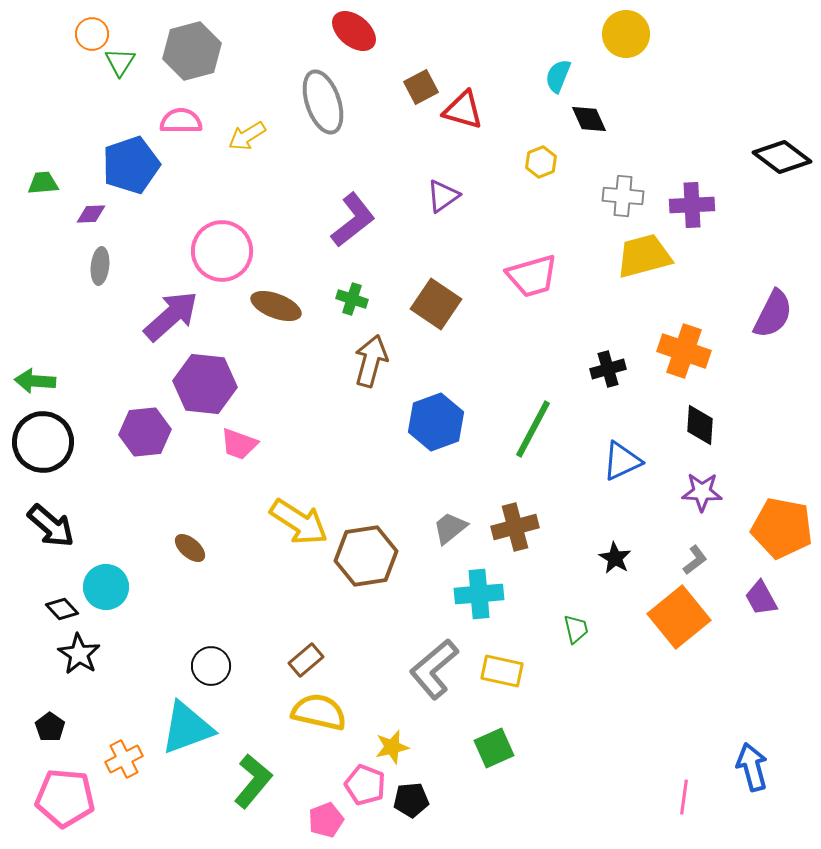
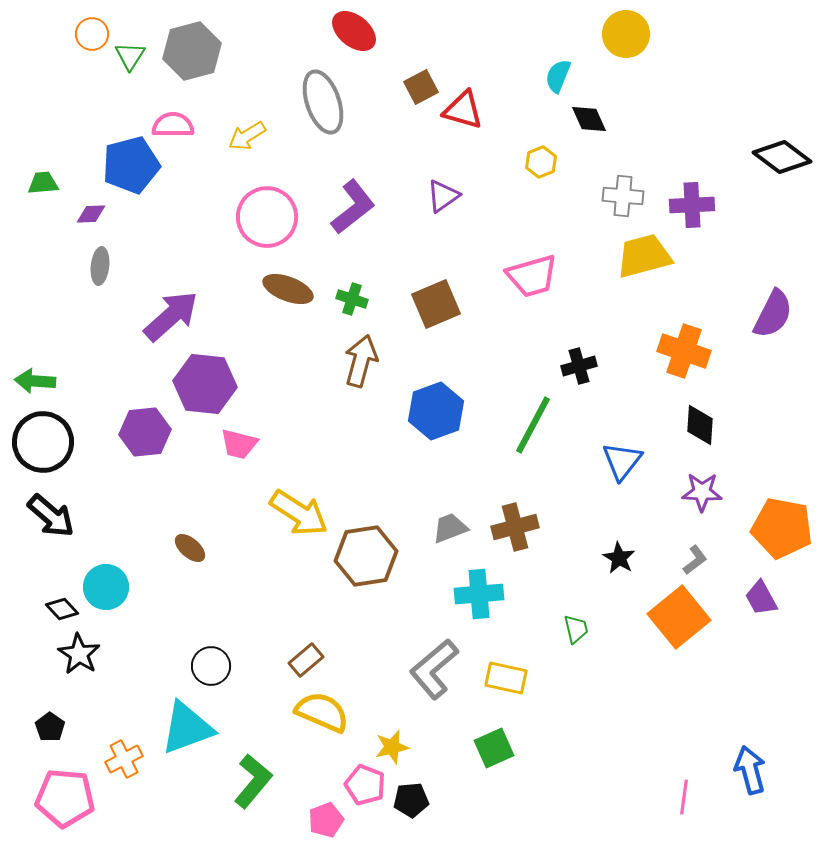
green triangle at (120, 62): moved 10 px right, 6 px up
pink semicircle at (181, 121): moved 8 px left, 4 px down
blue pentagon at (131, 165): rotated 4 degrees clockwise
purple L-shape at (353, 220): moved 13 px up
pink circle at (222, 251): moved 45 px right, 34 px up
brown square at (436, 304): rotated 33 degrees clockwise
brown ellipse at (276, 306): moved 12 px right, 17 px up
brown arrow at (371, 361): moved 10 px left
black cross at (608, 369): moved 29 px left, 3 px up
blue hexagon at (436, 422): moved 11 px up
green line at (533, 429): moved 4 px up
pink trapezoid at (239, 444): rotated 6 degrees counterclockwise
blue triangle at (622, 461): rotated 27 degrees counterclockwise
yellow arrow at (299, 522): moved 9 px up
black arrow at (51, 526): moved 10 px up
gray trapezoid at (450, 528): rotated 18 degrees clockwise
black star at (615, 558): moved 4 px right
yellow rectangle at (502, 671): moved 4 px right, 7 px down
yellow semicircle at (319, 712): moved 3 px right; rotated 10 degrees clockwise
blue arrow at (752, 767): moved 2 px left, 3 px down
